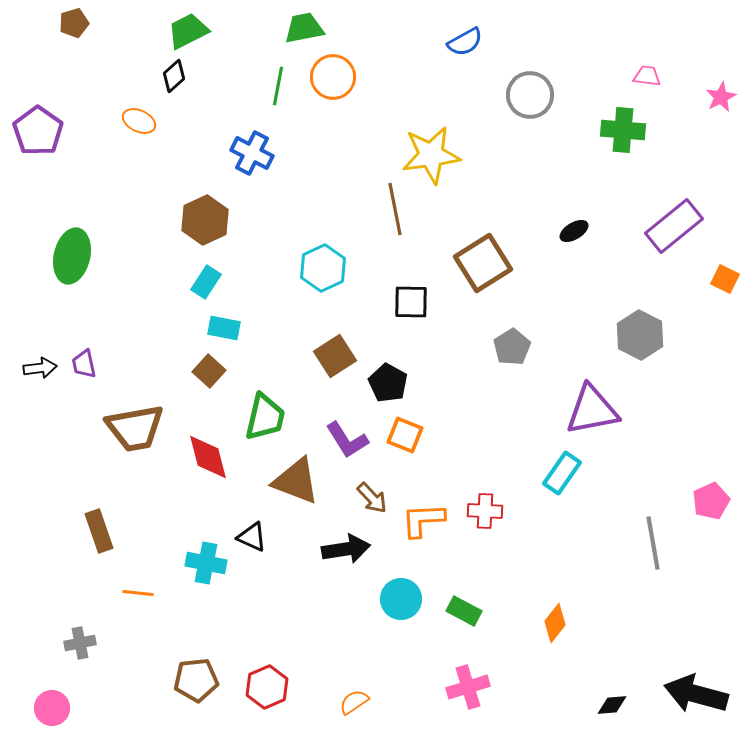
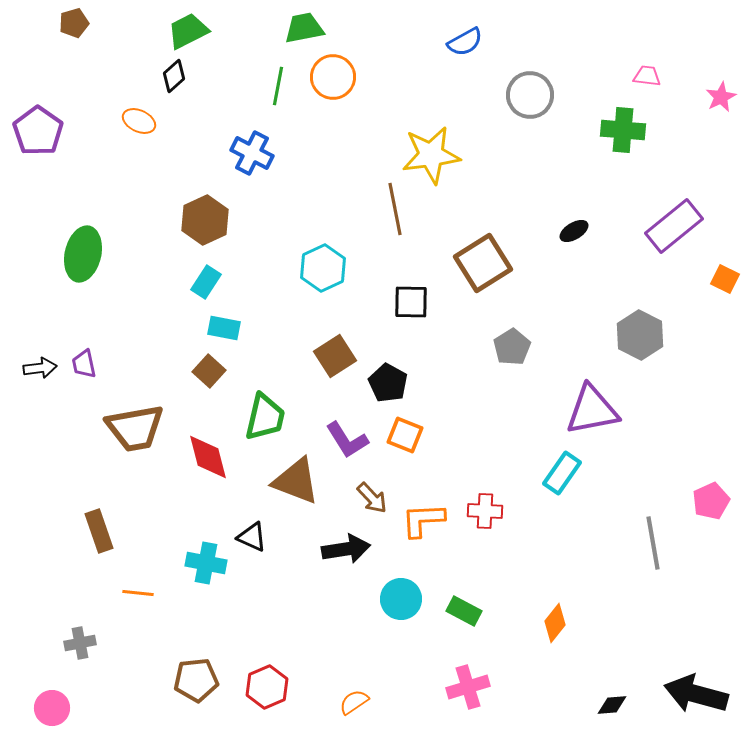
green ellipse at (72, 256): moved 11 px right, 2 px up
